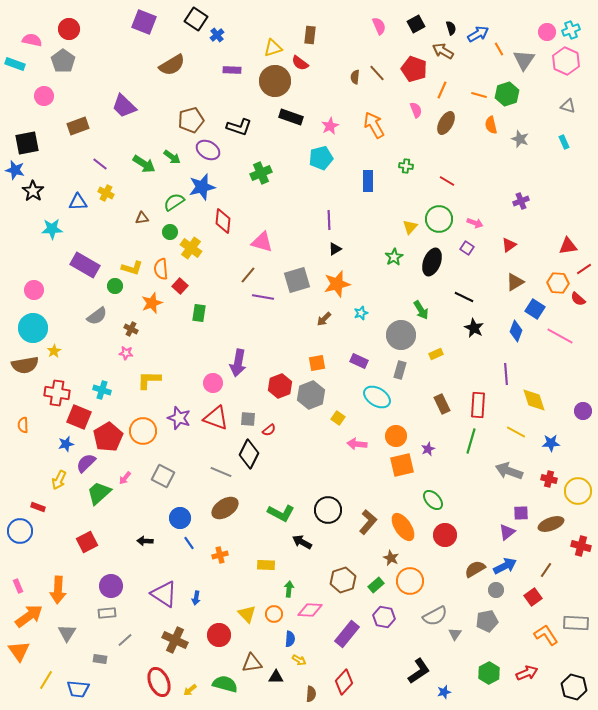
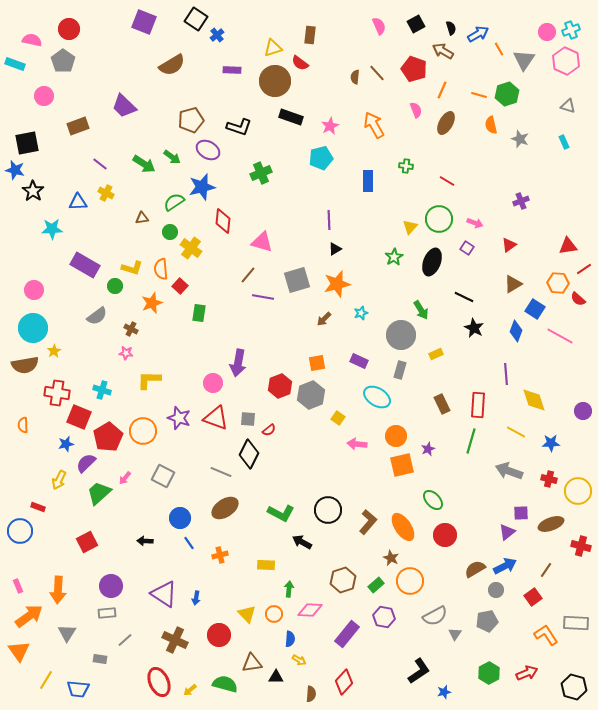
brown triangle at (515, 282): moved 2 px left, 2 px down
